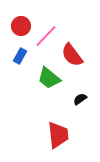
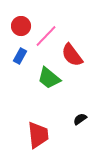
black semicircle: moved 20 px down
red trapezoid: moved 20 px left
